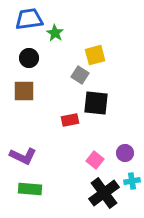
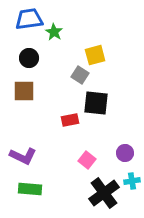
green star: moved 1 px left, 1 px up
pink square: moved 8 px left
